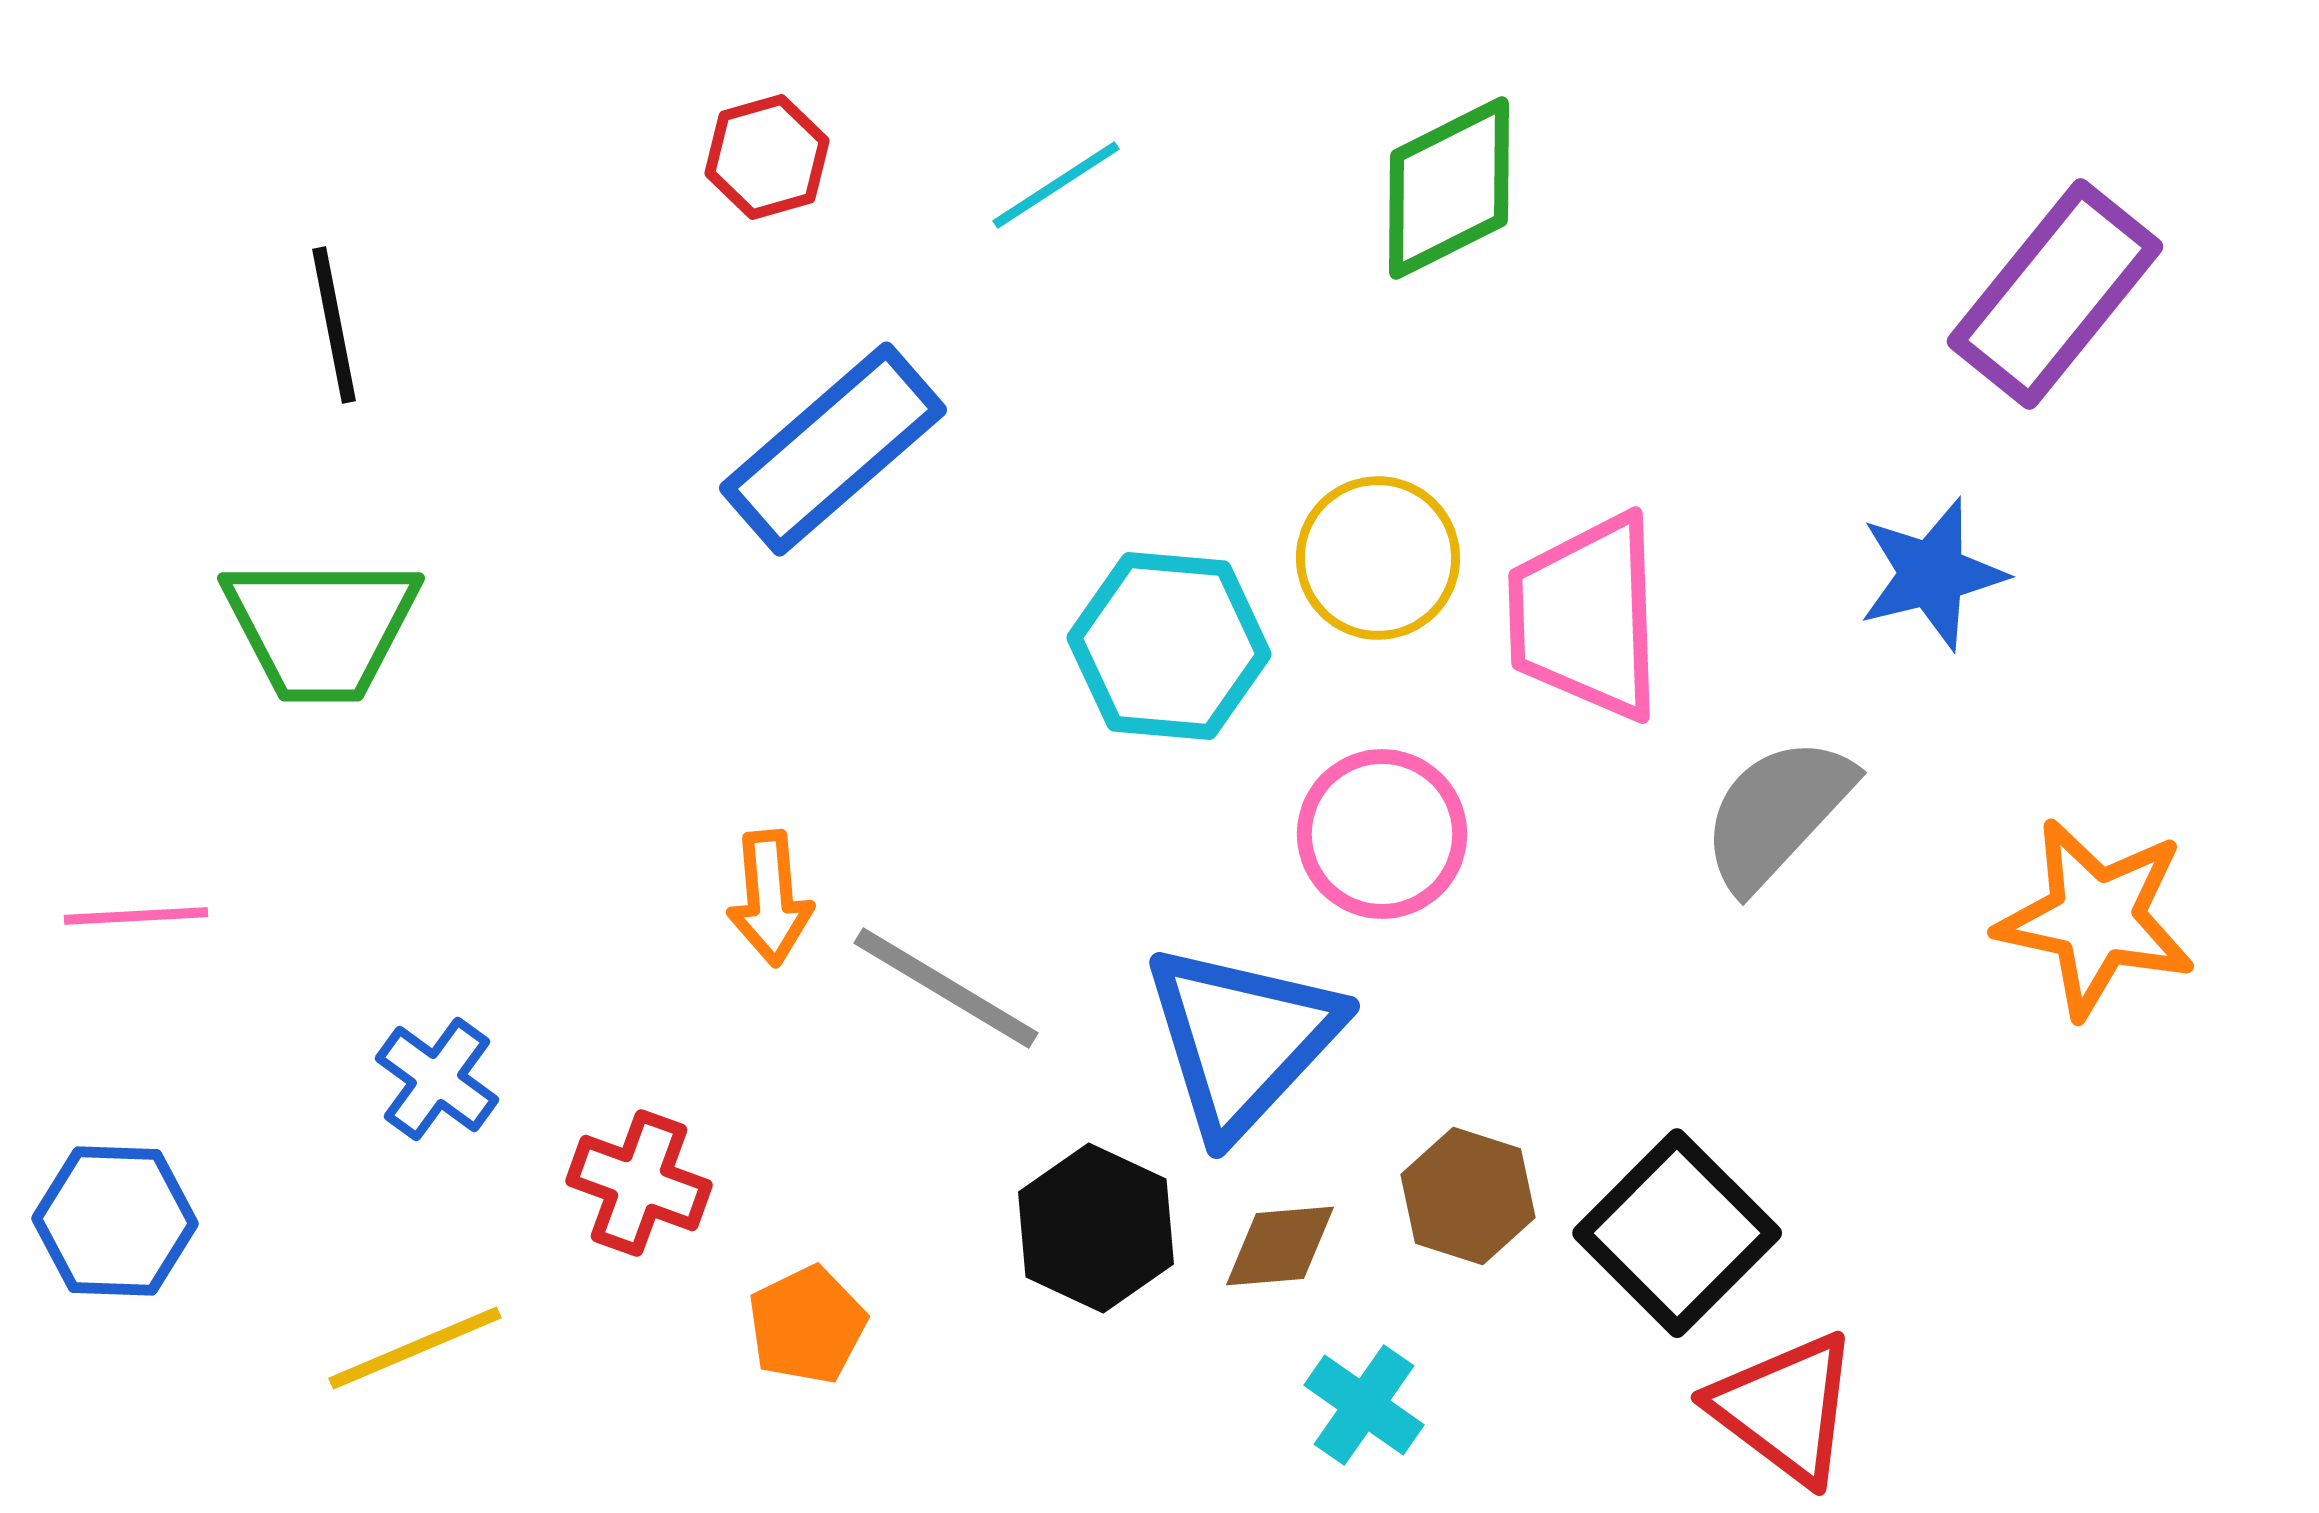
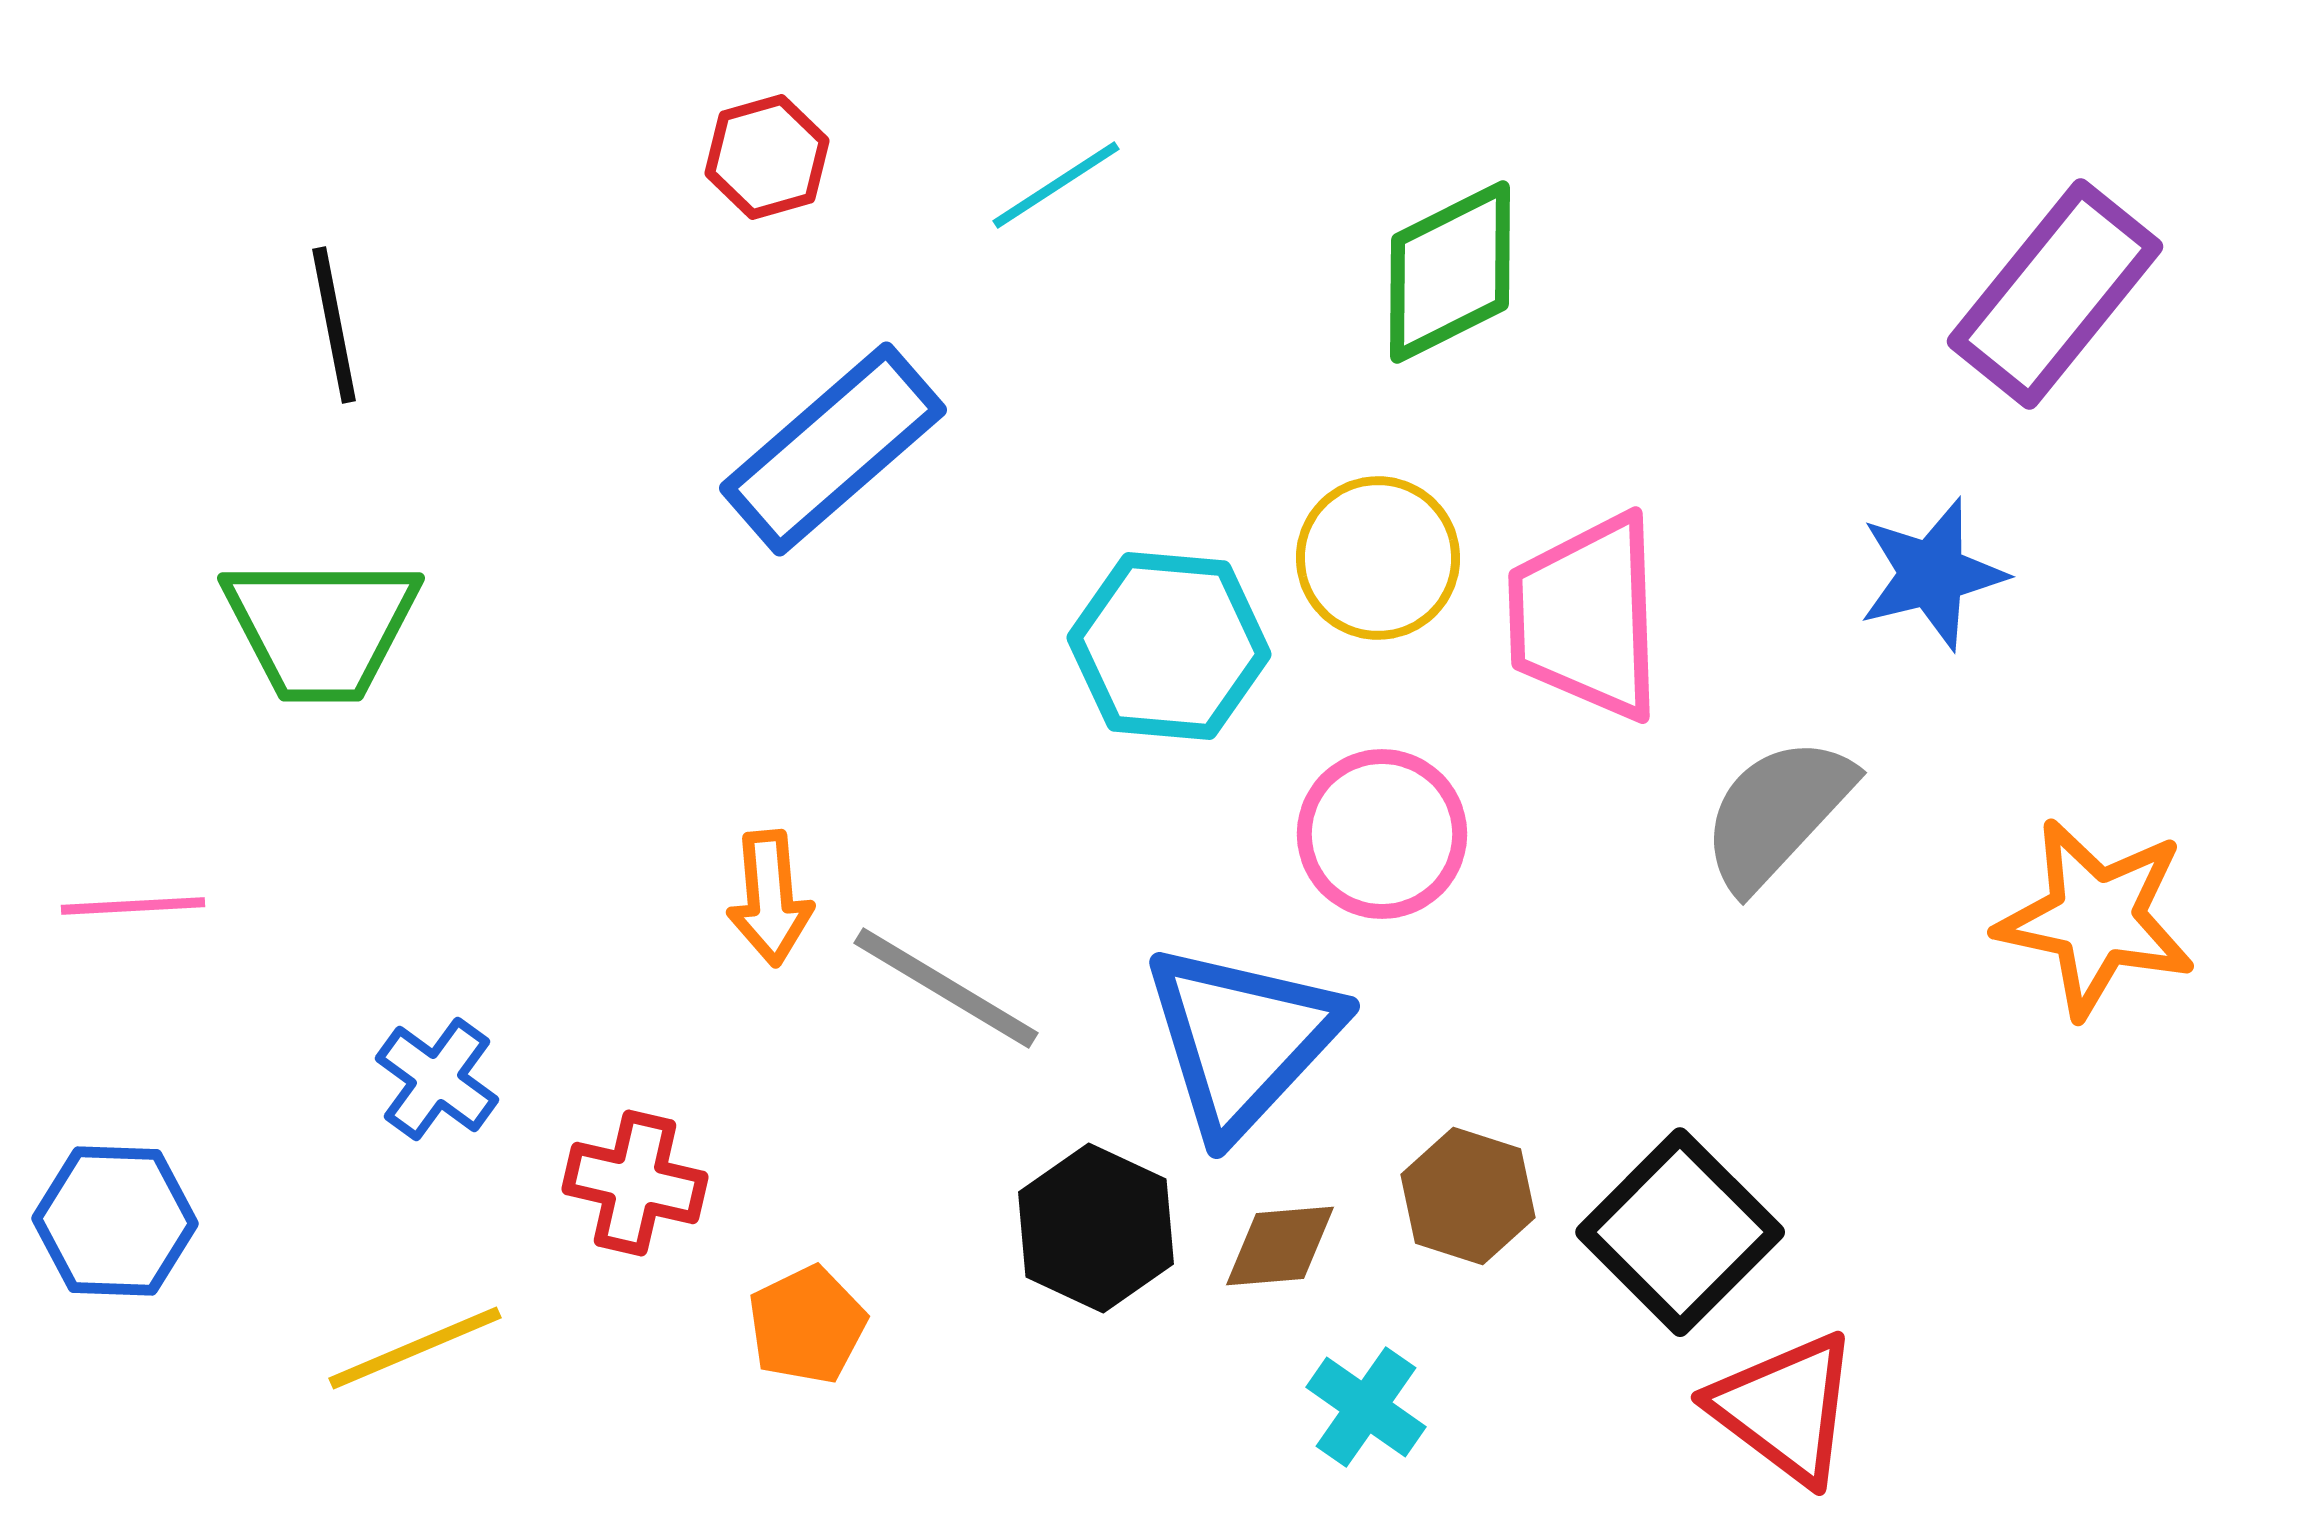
green diamond: moved 1 px right, 84 px down
pink line: moved 3 px left, 10 px up
red cross: moved 4 px left; rotated 7 degrees counterclockwise
black square: moved 3 px right, 1 px up
cyan cross: moved 2 px right, 2 px down
